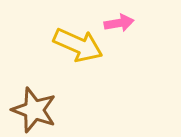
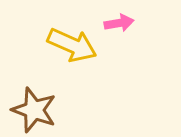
yellow arrow: moved 6 px left
